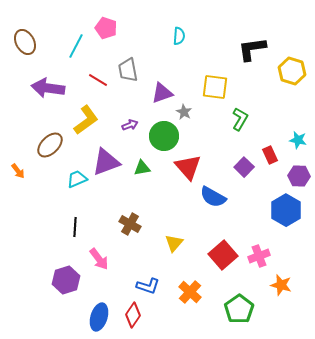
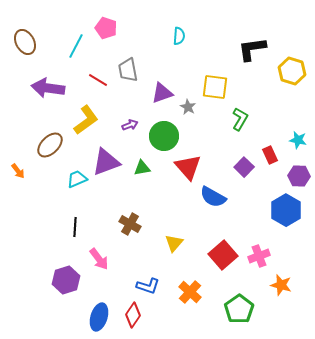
gray star at (184, 112): moved 4 px right, 5 px up
